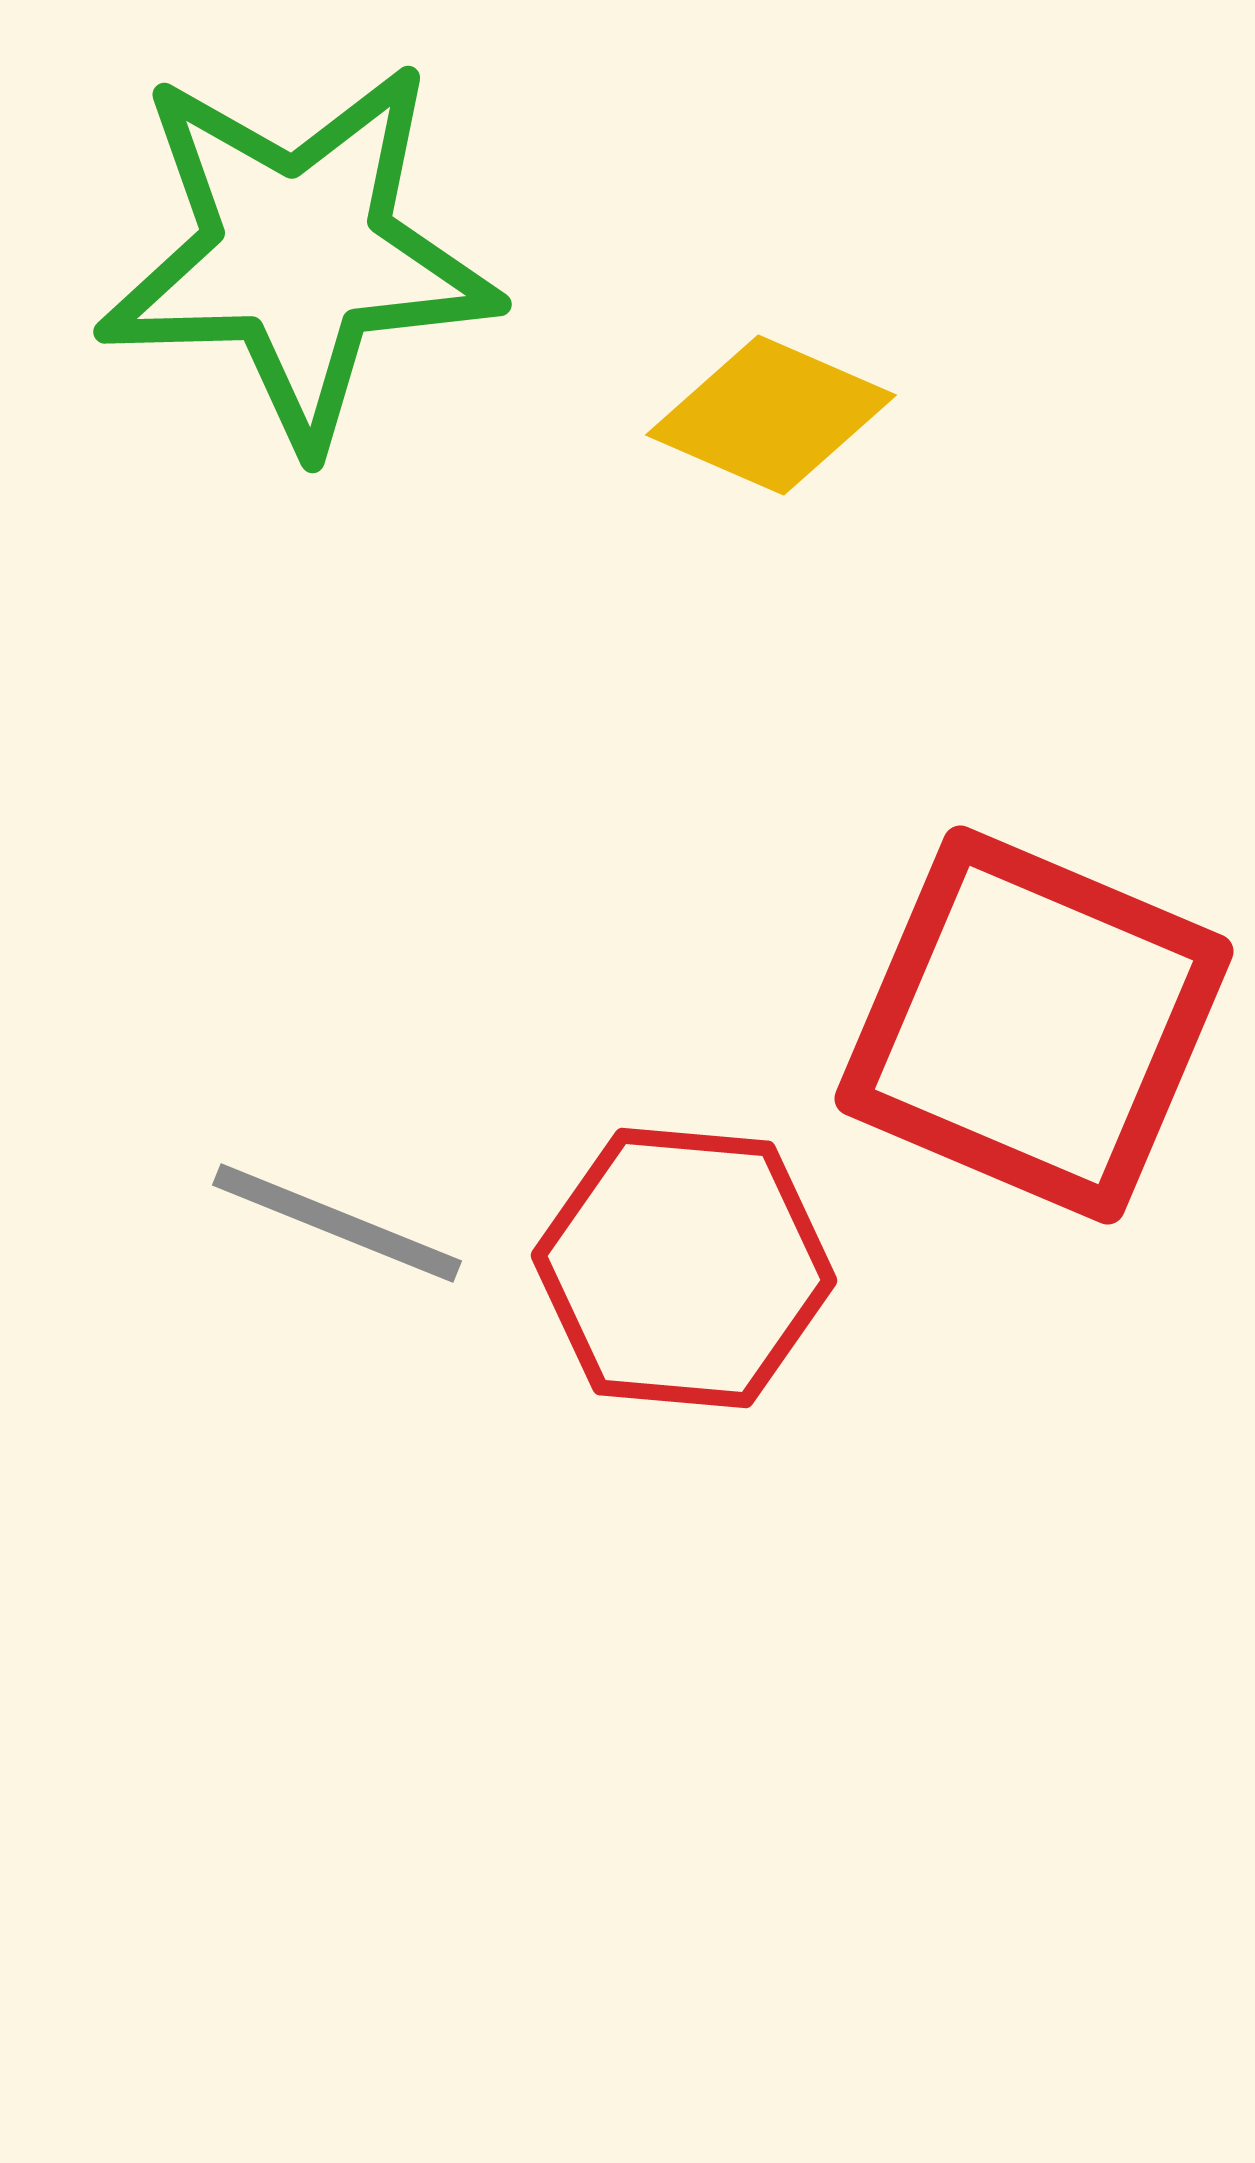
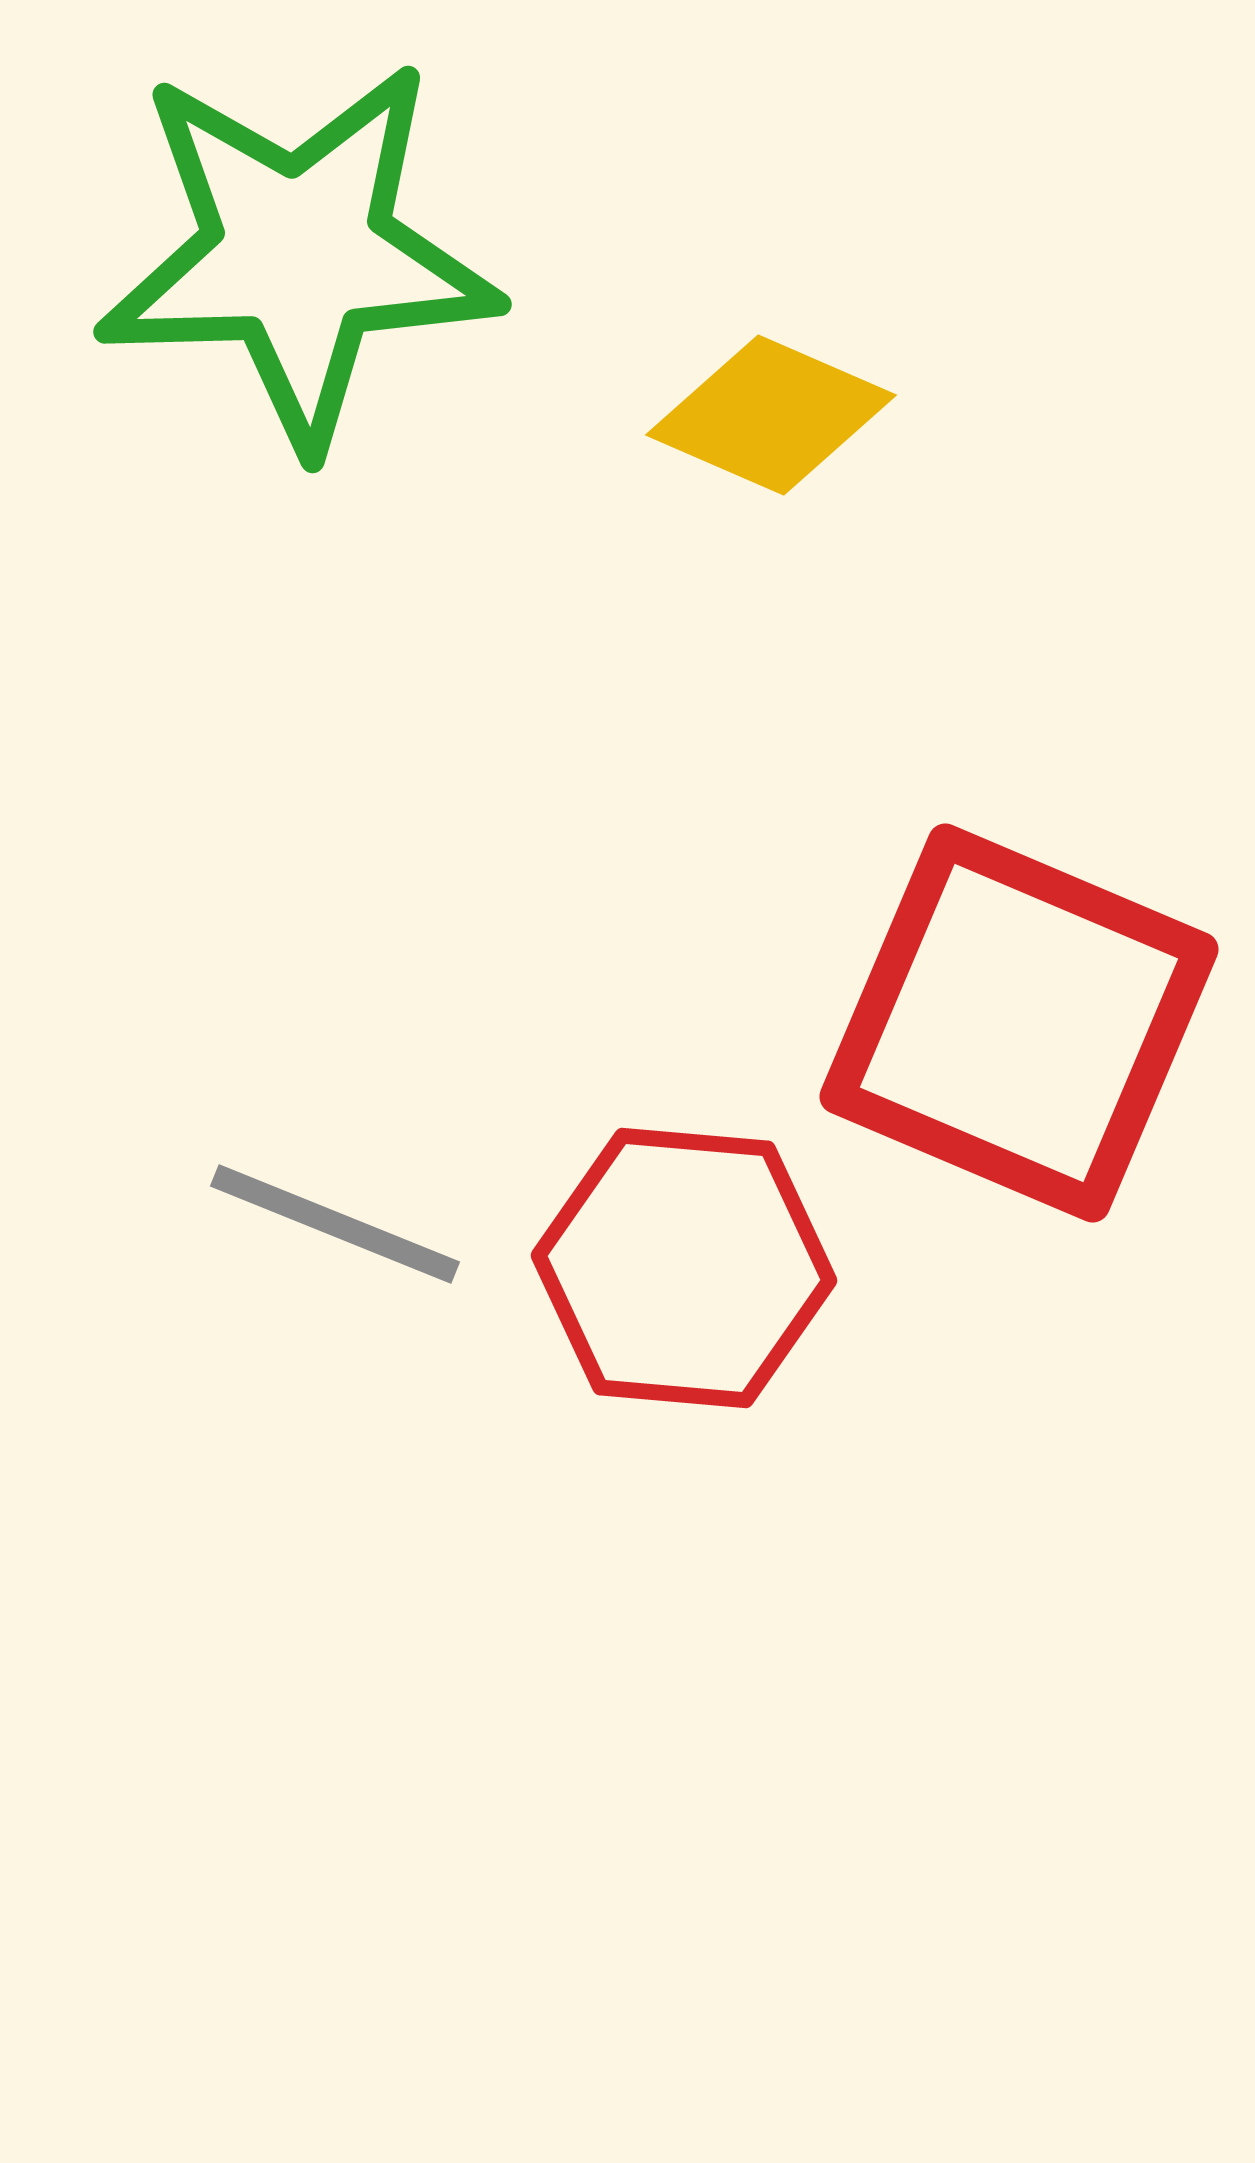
red square: moved 15 px left, 2 px up
gray line: moved 2 px left, 1 px down
